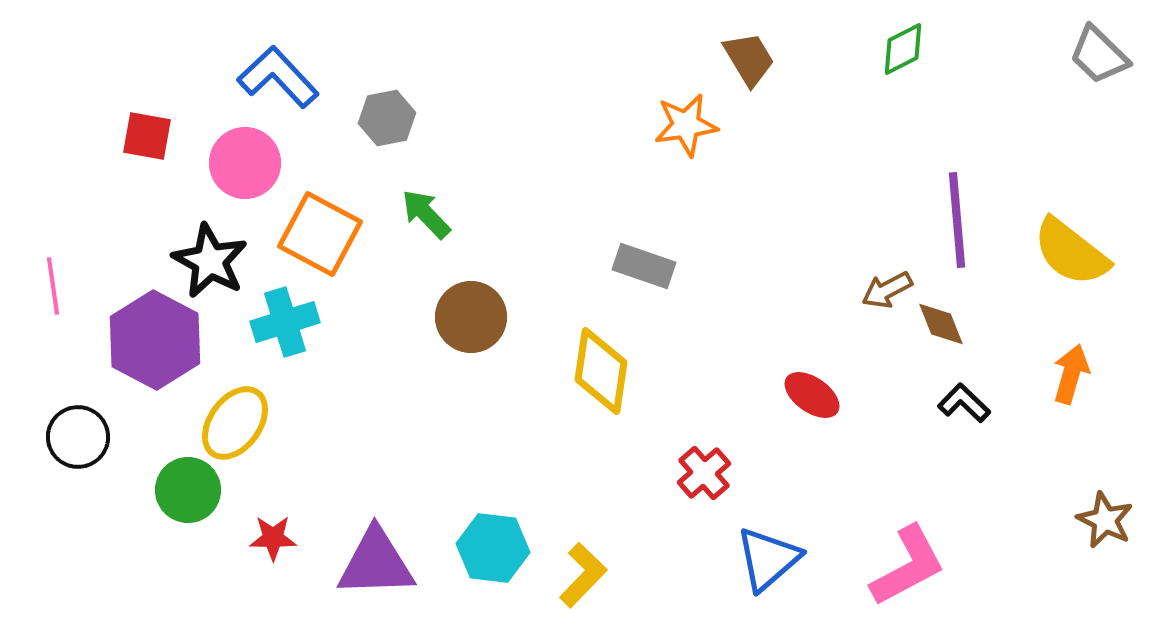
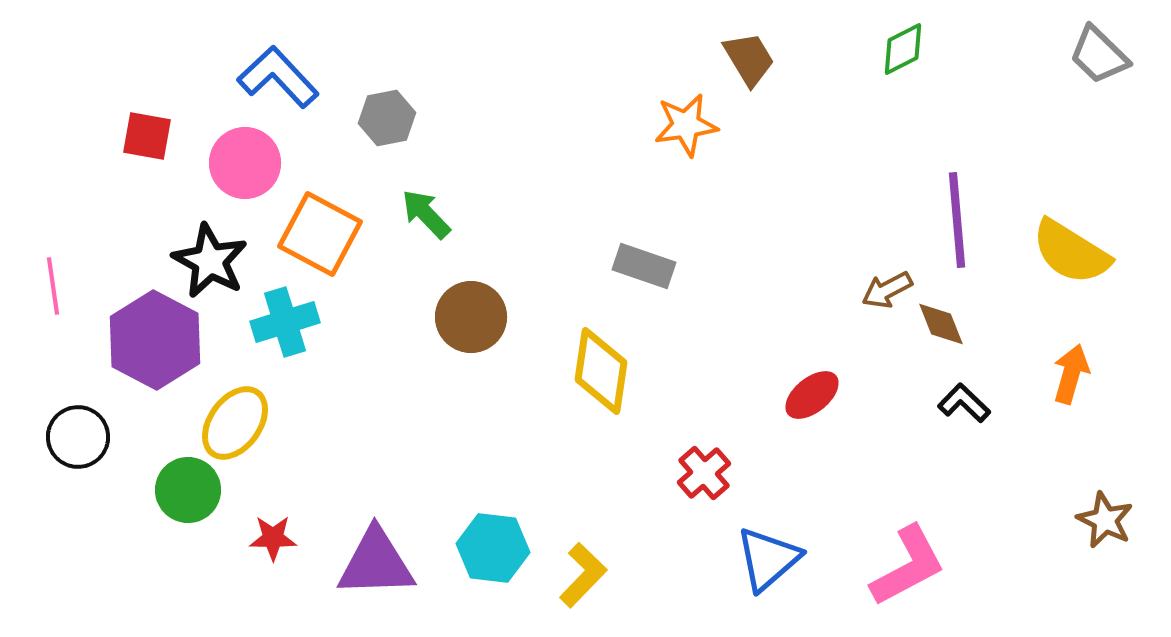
yellow semicircle: rotated 6 degrees counterclockwise
red ellipse: rotated 74 degrees counterclockwise
